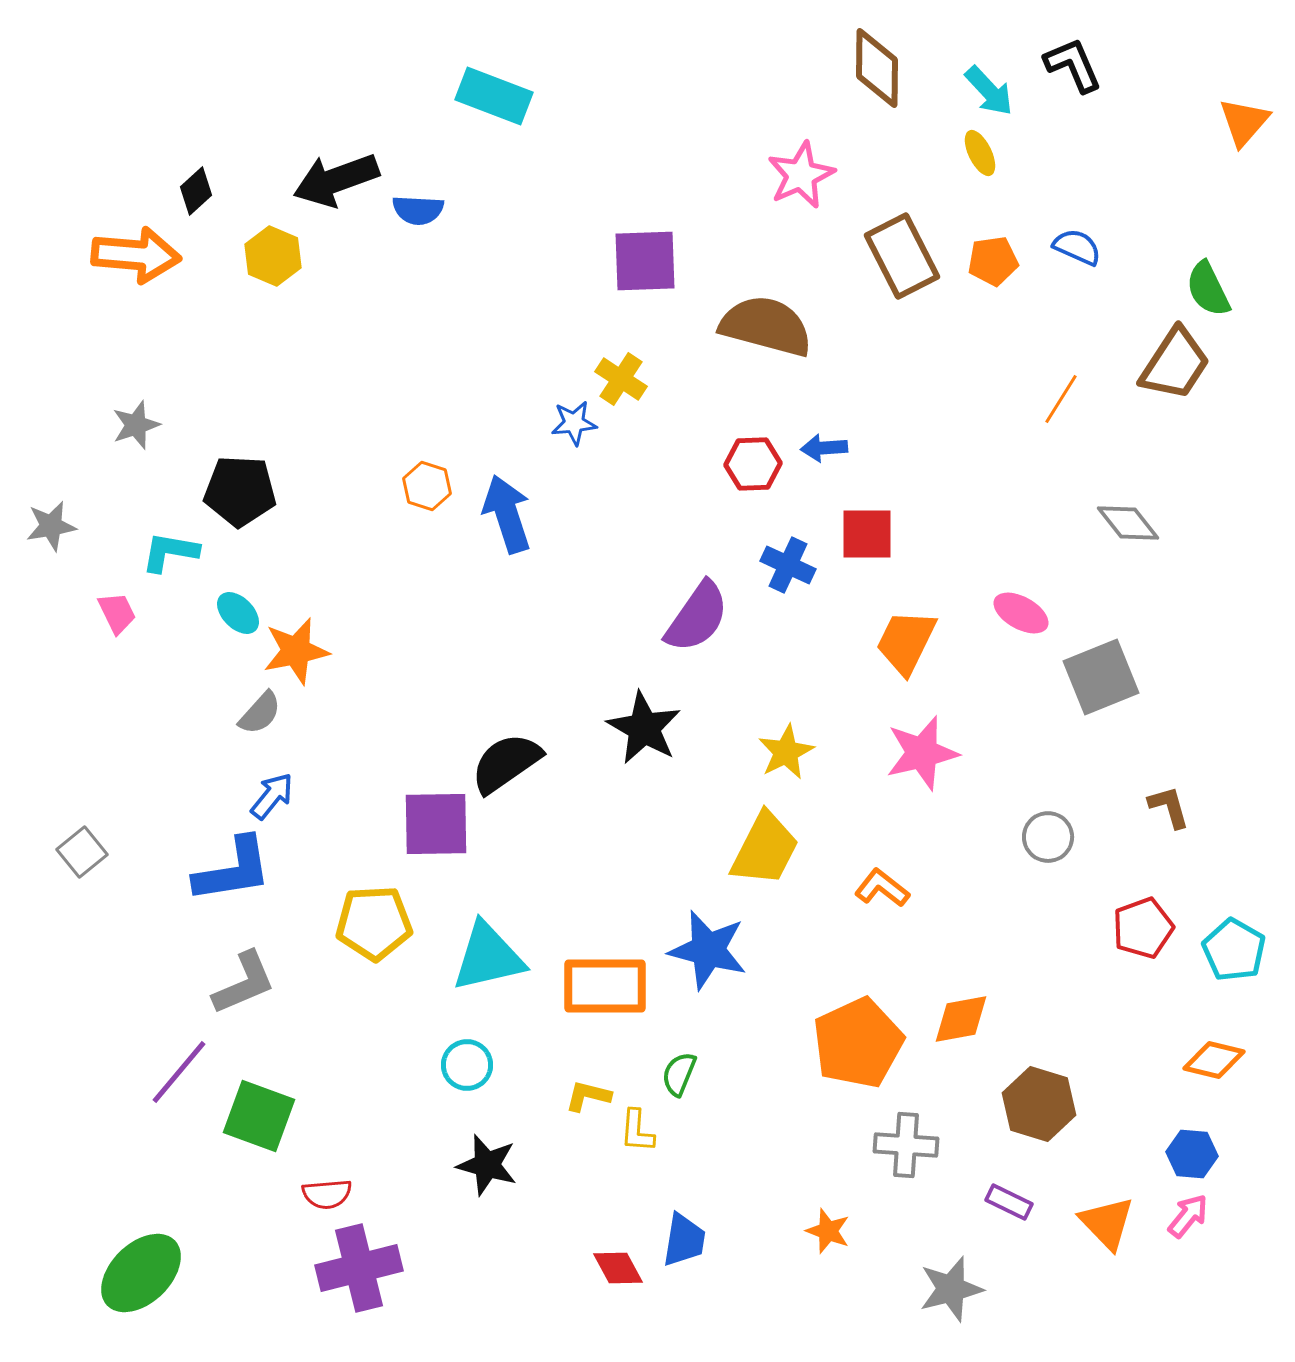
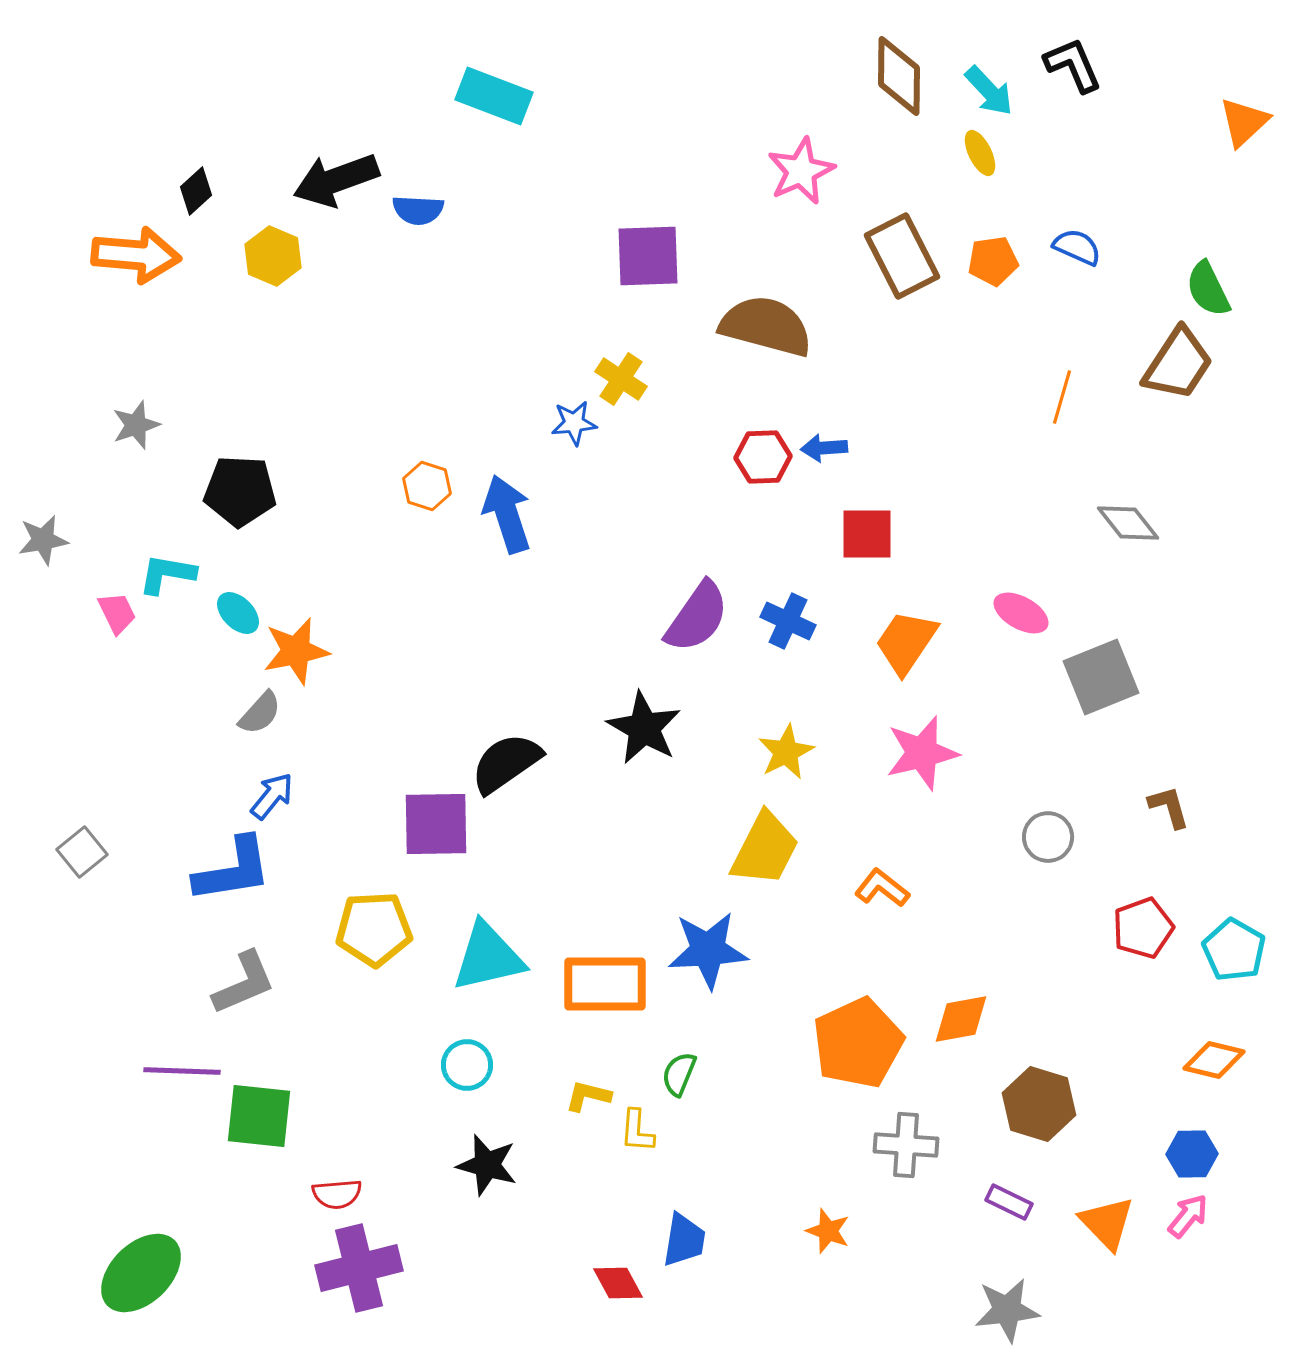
brown diamond at (877, 68): moved 22 px right, 8 px down
orange triangle at (1244, 122): rotated 6 degrees clockwise
pink star at (801, 175): moved 4 px up
purple square at (645, 261): moved 3 px right, 5 px up
brown trapezoid at (1175, 364): moved 3 px right
orange line at (1061, 399): moved 1 px right, 2 px up; rotated 16 degrees counterclockwise
red hexagon at (753, 464): moved 10 px right, 7 px up
gray star at (51, 526): moved 8 px left, 14 px down
cyan L-shape at (170, 552): moved 3 px left, 22 px down
blue cross at (788, 565): moved 56 px down
orange trapezoid at (906, 642): rotated 8 degrees clockwise
yellow pentagon at (374, 923): moved 6 px down
blue star at (708, 950): rotated 18 degrees counterclockwise
orange rectangle at (605, 986): moved 2 px up
purple line at (179, 1072): moved 3 px right, 1 px up; rotated 52 degrees clockwise
green square at (259, 1116): rotated 14 degrees counterclockwise
blue hexagon at (1192, 1154): rotated 6 degrees counterclockwise
red semicircle at (327, 1194): moved 10 px right
red diamond at (618, 1268): moved 15 px down
gray star at (951, 1289): moved 56 px right, 21 px down; rotated 8 degrees clockwise
